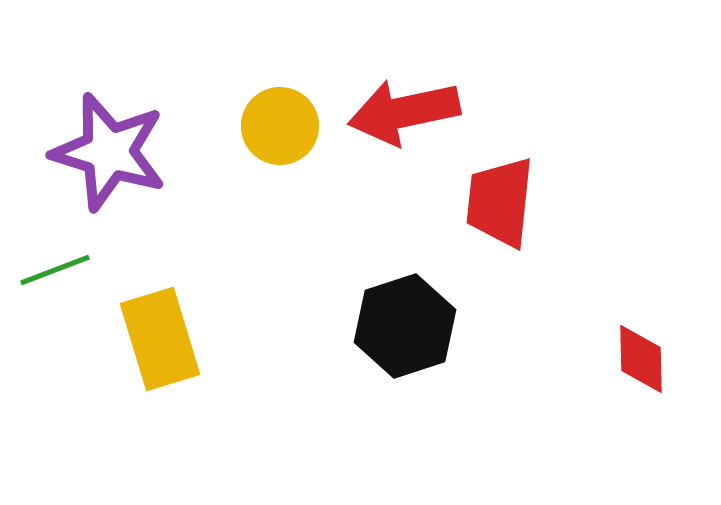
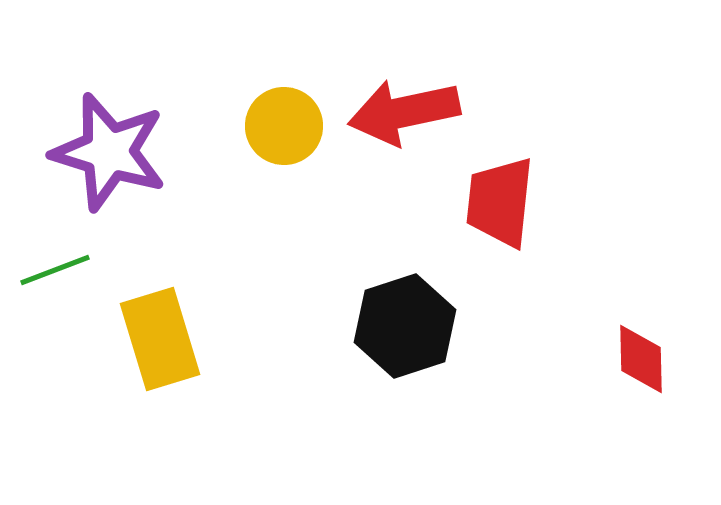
yellow circle: moved 4 px right
